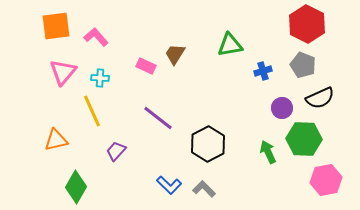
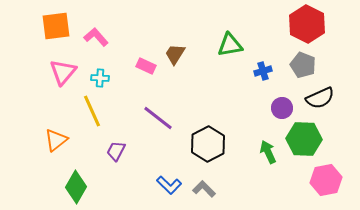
orange triangle: rotated 25 degrees counterclockwise
purple trapezoid: rotated 15 degrees counterclockwise
